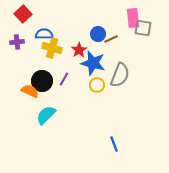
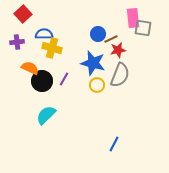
red star: moved 39 px right; rotated 21 degrees clockwise
orange semicircle: moved 23 px up
blue line: rotated 49 degrees clockwise
